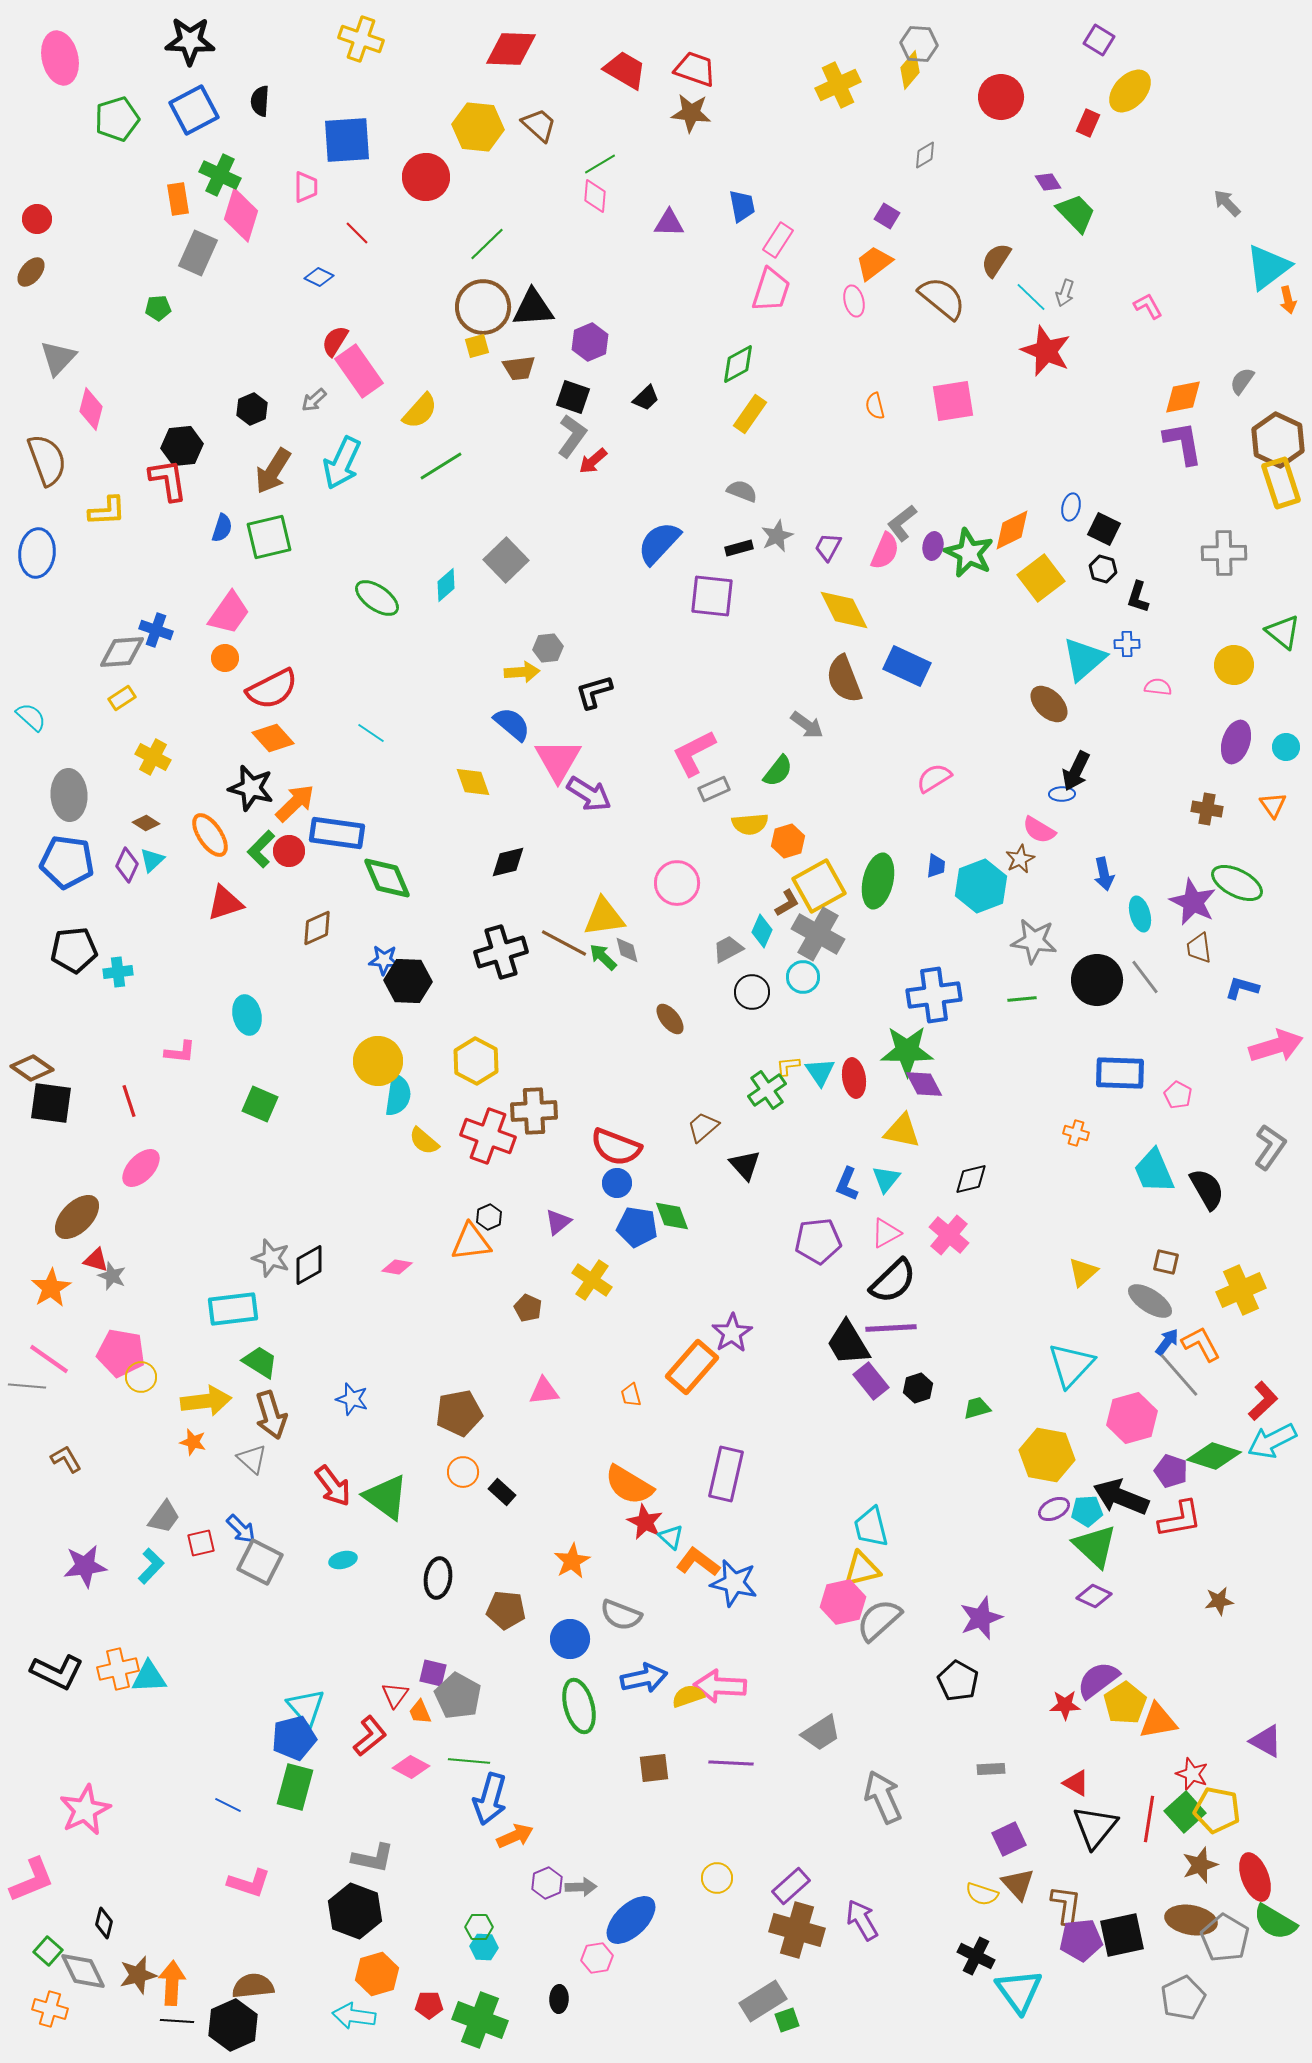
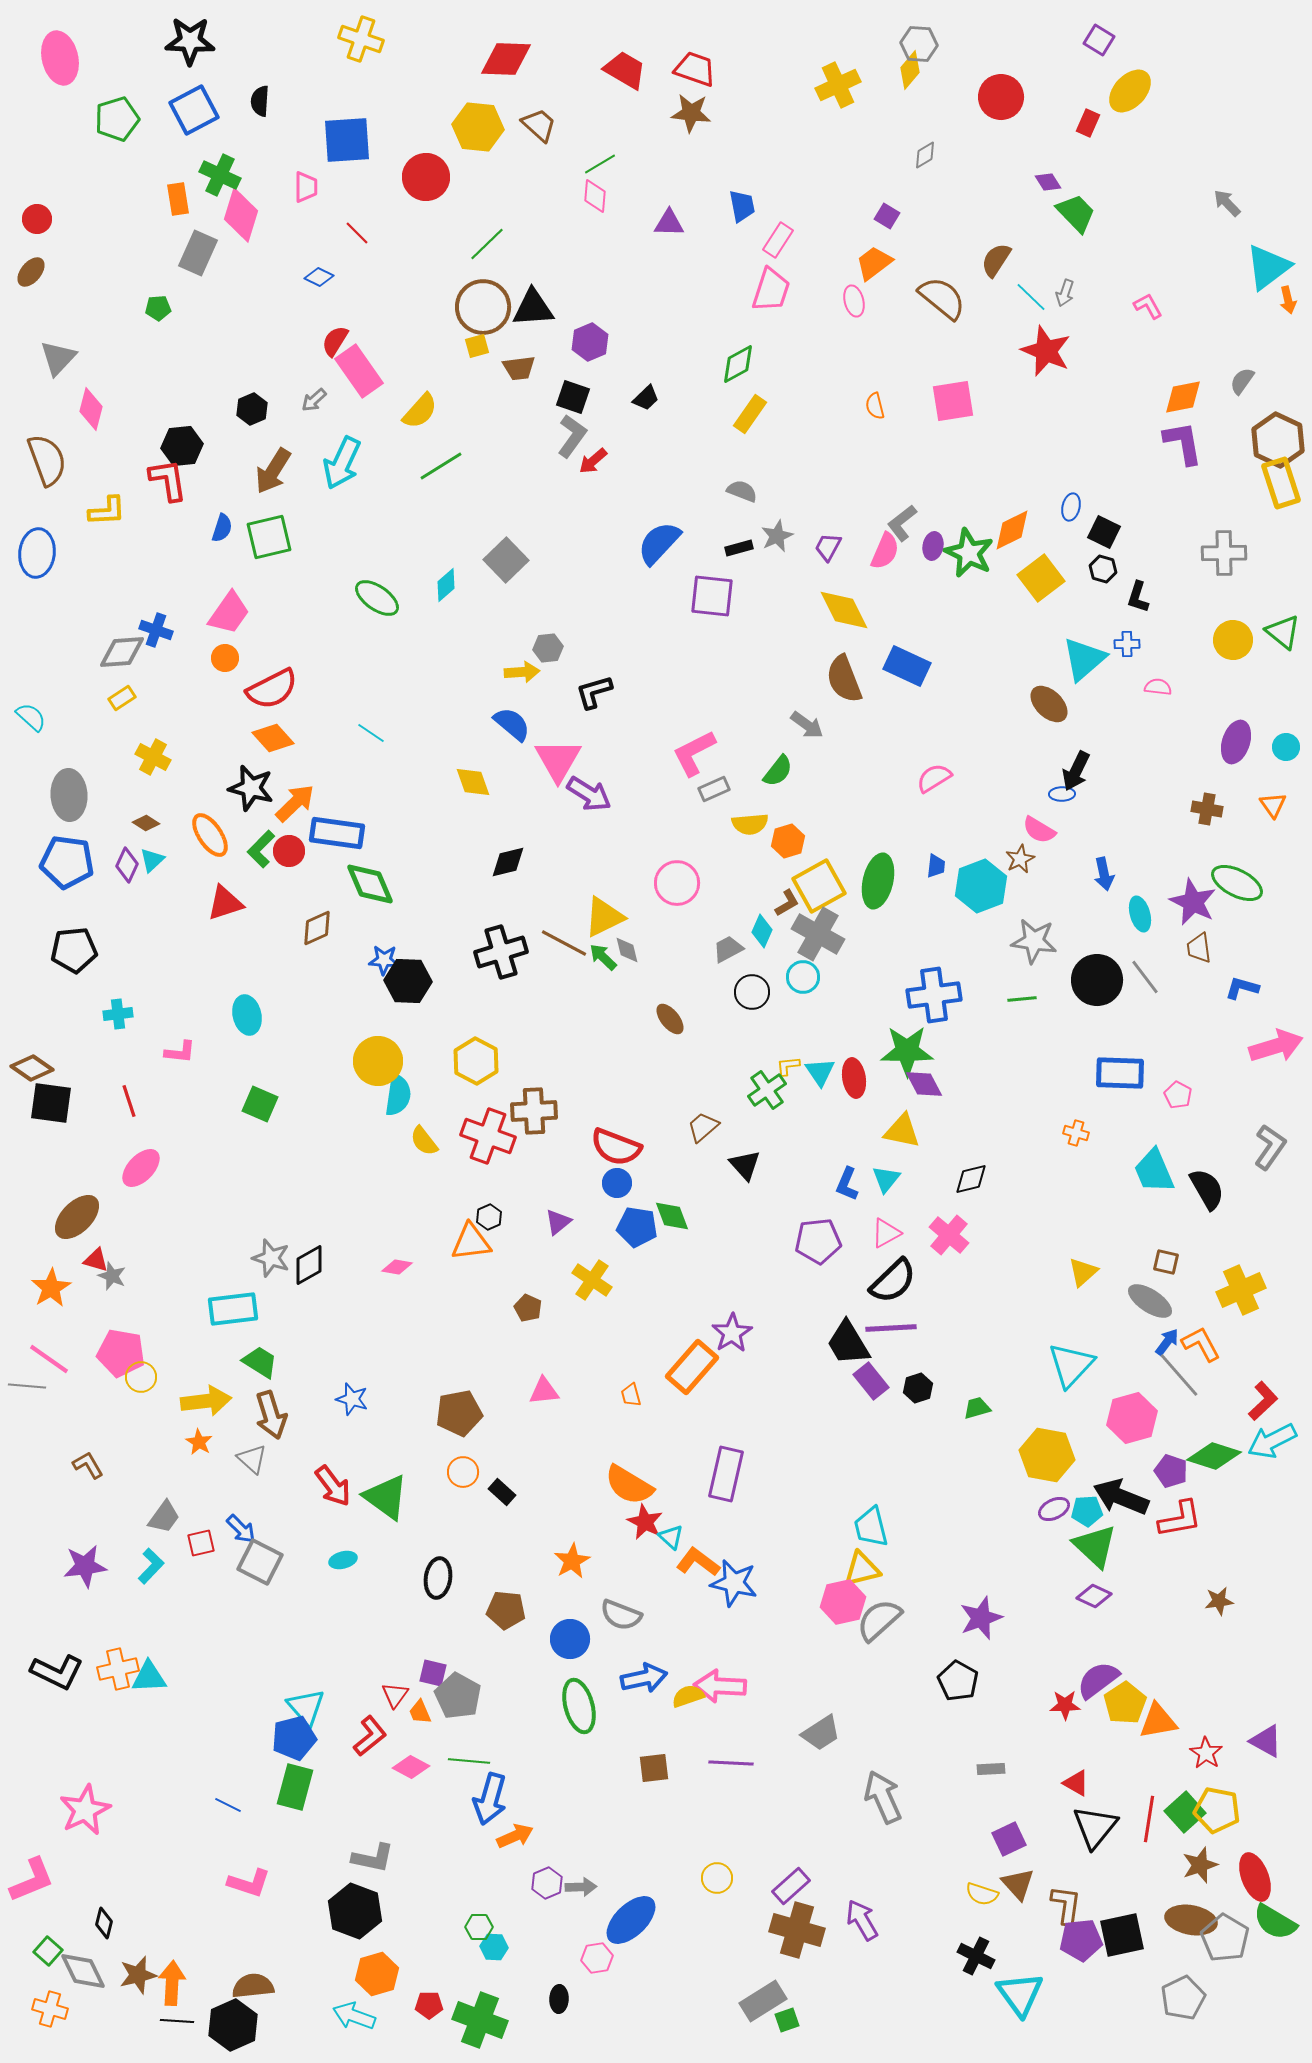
red diamond at (511, 49): moved 5 px left, 10 px down
black square at (1104, 529): moved 3 px down
yellow circle at (1234, 665): moved 1 px left, 25 px up
green diamond at (387, 878): moved 17 px left, 6 px down
yellow triangle at (604, 917): rotated 18 degrees counterclockwise
cyan cross at (118, 972): moved 42 px down
yellow semicircle at (424, 1141): rotated 12 degrees clockwise
orange star at (193, 1442): moved 6 px right; rotated 16 degrees clockwise
brown L-shape at (66, 1459): moved 22 px right, 6 px down
red star at (1192, 1774): moved 14 px right, 21 px up; rotated 12 degrees clockwise
cyan hexagon at (484, 1947): moved 10 px right
cyan triangle at (1019, 1991): moved 1 px right, 3 px down
cyan arrow at (354, 2016): rotated 12 degrees clockwise
